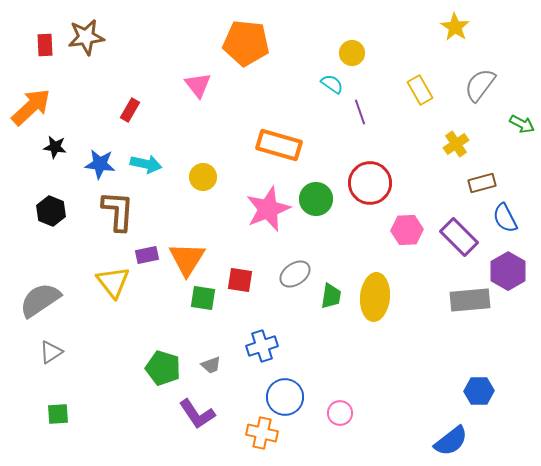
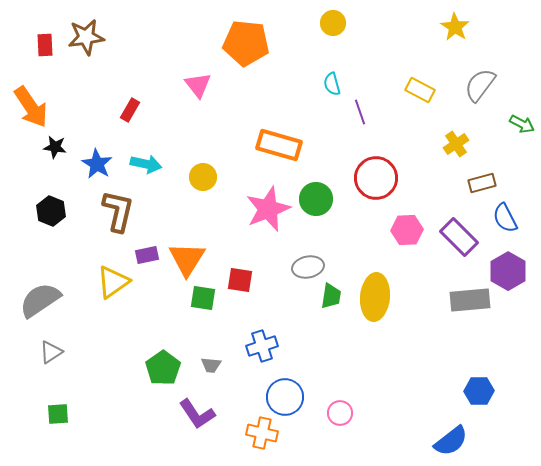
yellow circle at (352, 53): moved 19 px left, 30 px up
cyan semicircle at (332, 84): rotated 140 degrees counterclockwise
yellow rectangle at (420, 90): rotated 32 degrees counterclockwise
orange arrow at (31, 107): rotated 99 degrees clockwise
blue star at (100, 164): moved 3 px left; rotated 24 degrees clockwise
red circle at (370, 183): moved 6 px right, 5 px up
brown L-shape at (118, 211): rotated 9 degrees clockwise
gray ellipse at (295, 274): moved 13 px right, 7 px up; rotated 24 degrees clockwise
yellow triangle at (113, 282): rotated 33 degrees clockwise
gray trapezoid at (211, 365): rotated 25 degrees clockwise
green pentagon at (163, 368): rotated 20 degrees clockwise
